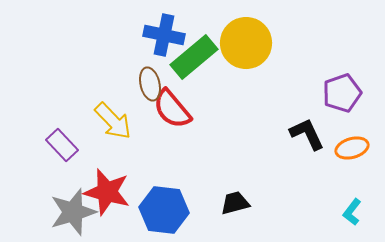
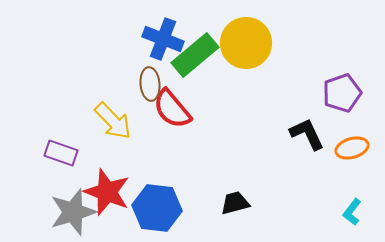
blue cross: moved 1 px left, 4 px down; rotated 9 degrees clockwise
green rectangle: moved 1 px right, 2 px up
brown ellipse: rotated 8 degrees clockwise
purple rectangle: moved 1 px left, 8 px down; rotated 28 degrees counterclockwise
red star: rotated 6 degrees clockwise
blue hexagon: moved 7 px left, 2 px up
